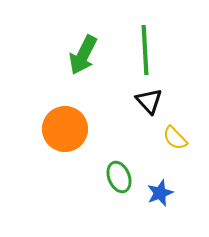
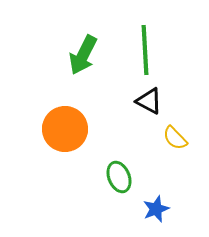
black triangle: rotated 20 degrees counterclockwise
blue star: moved 4 px left, 16 px down
